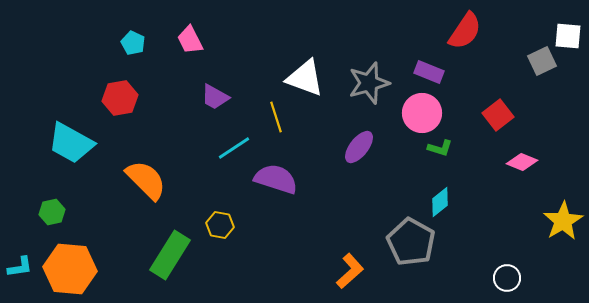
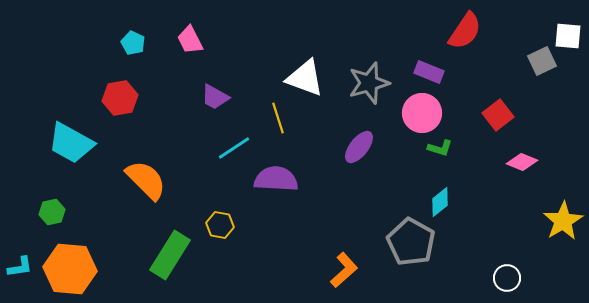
yellow line: moved 2 px right, 1 px down
purple semicircle: rotated 15 degrees counterclockwise
orange L-shape: moved 6 px left, 1 px up
